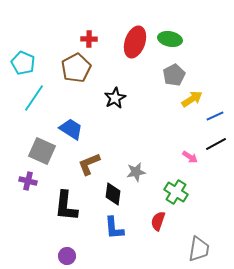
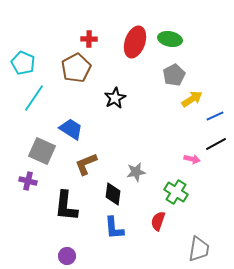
pink arrow: moved 2 px right, 2 px down; rotated 21 degrees counterclockwise
brown L-shape: moved 3 px left
